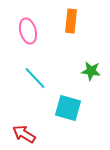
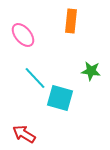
pink ellipse: moved 5 px left, 4 px down; rotated 25 degrees counterclockwise
cyan square: moved 8 px left, 10 px up
